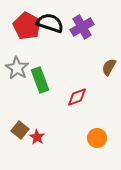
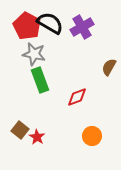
black semicircle: rotated 12 degrees clockwise
gray star: moved 17 px right, 14 px up; rotated 20 degrees counterclockwise
orange circle: moved 5 px left, 2 px up
